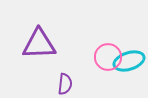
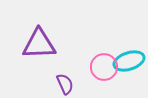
pink circle: moved 4 px left, 10 px down
purple semicircle: rotated 30 degrees counterclockwise
